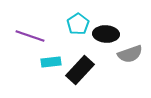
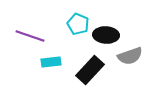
cyan pentagon: rotated 15 degrees counterclockwise
black ellipse: moved 1 px down
gray semicircle: moved 2 px down
black rectangle: moved 10 px right
